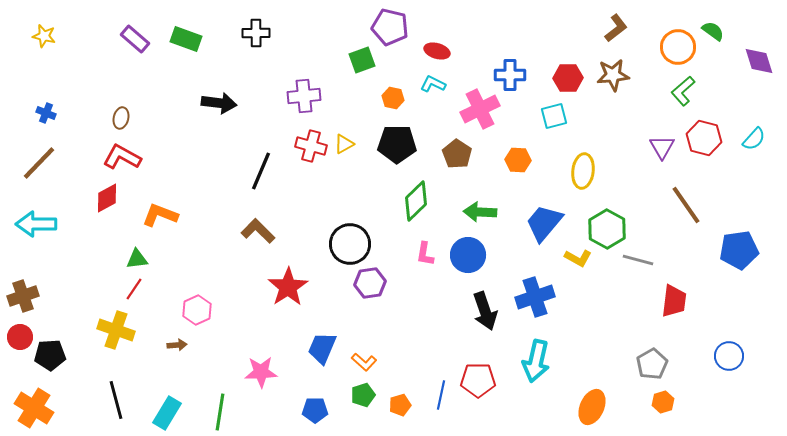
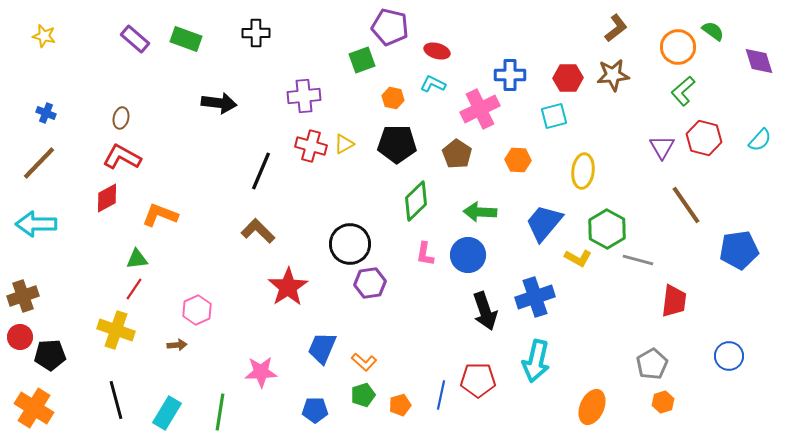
cyan semicircle at (754, 139): moved 6 px right, 1 px down
